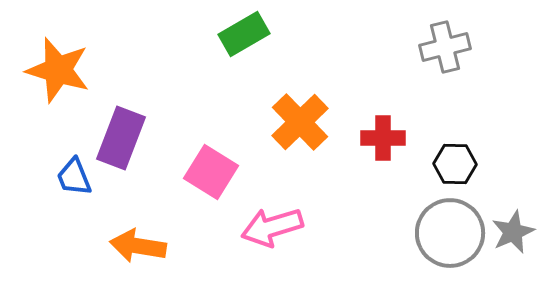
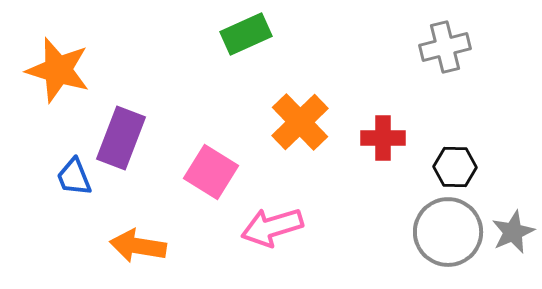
green rectangle: moved 2 px right; rotated 6 degrees clockwise
black hexagon: moved 3 px down
gray circle: moved 2 px left, 1 px up
